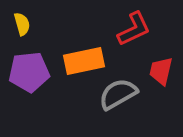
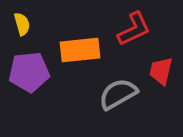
orange rectangle: moved 4 px left, 11 px up; rotated 6 degrees clockwise
